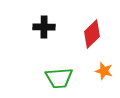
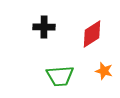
red diamond: rotated 12 degrees clockwise
green trapezoid: moved 1 px right, 2 px up
